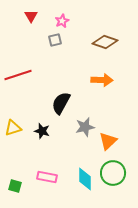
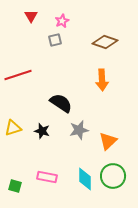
orange arrow: rotated 85 degrees clockwise
black semicircle: rotated 95 degrees clockwise
gray star: moved 6 px left, 3 px down
green circle: moved 3 px down
